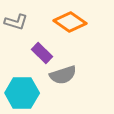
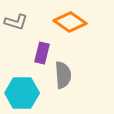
purple rectangle: rotated 60 degrees clockwise
gray semicircle: rotated 76 degrees counterclockwise
